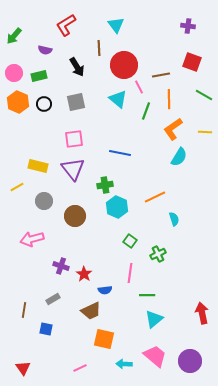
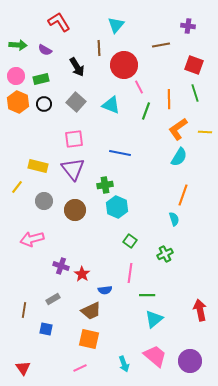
red L-shape at (66, 25): moved 7 px left, 3 px up; rotated 90 degrees clockwise
cyan triangle at (116, 25): rotated 18 degrees clockwise
green arrow at (14, 36): moved 4 px right, 9 px down; rotated 126 degrees counterclockwise
purple semicircle at (45, 50): rotated 16 degrees clockwise
red square at (192, 62): moved 2 px right, 3 px down
pink circle at (14, 73): moved 2 px right, 3 px down
brown line at (161, 75): moved 30 px up
green rectangle at (39, 76): moved 2 px right, 3 px down
green line at (204, 95): moved 9 px left, 2 px up; rotated 42 degrees clockwise
cyan triangle at (118, 99): moved 7 px left, 6 px down; rotated 18 degrees counterclockwise
gray square at (76, 102): rotated 36 degrees counterclockwise
orange L-shape at (173, 129): moved 5 px right
yellow line at (17, 187): rotated 24 degrees counterclockwise
orange line at (155, 197): moved 28 px right, 2 px up; rotated 45 degrees counterclockwise
brown circle at (75, 216): moved 6 px up
green cross at (158, 254): moved 7 px right
red star at (84, 274): moved 2 px left
red arrow at (202, 313): moved 2 px left, 3 px up
orange square at (104, 339): moved 15 px left
cyan arrow at (124, 364): rotated 112 degrees counterclockwise
